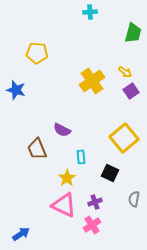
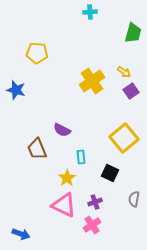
yellow arrow: moved 1 px left
blue arrow: rotated 54 degrees clockwise
